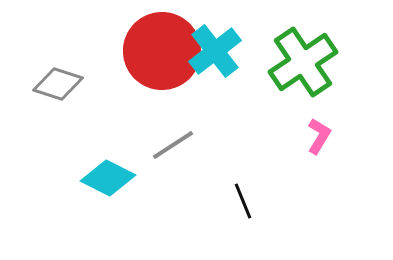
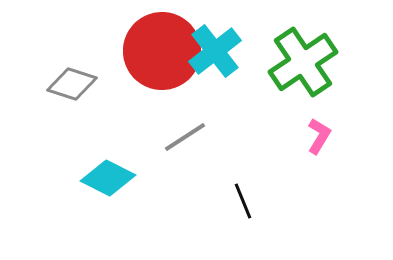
gray diamond: moved 14 px right
gray line: moved 12 px right, 8 px up
